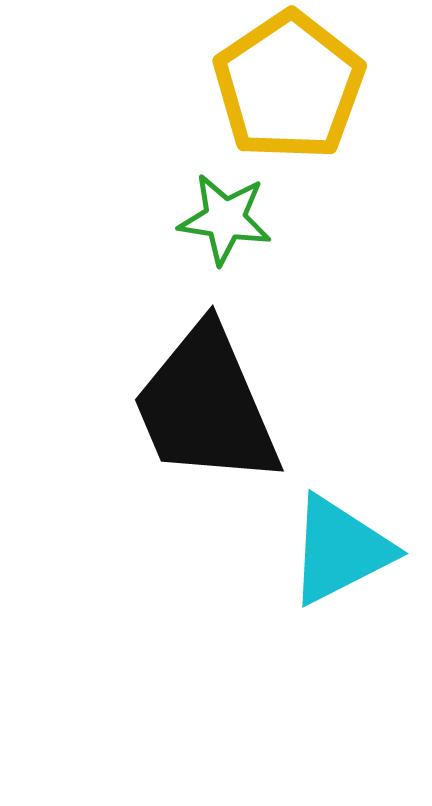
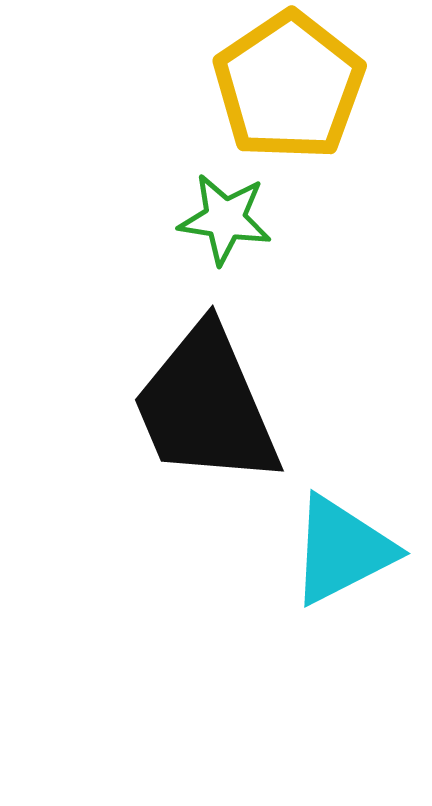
cyan triangle: moved 2 px right
